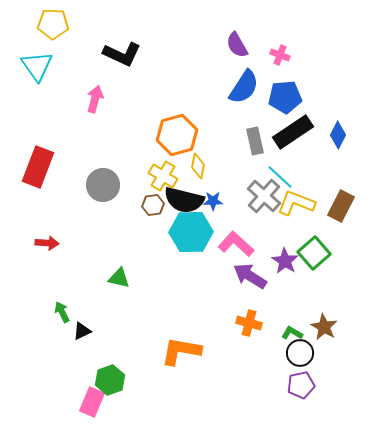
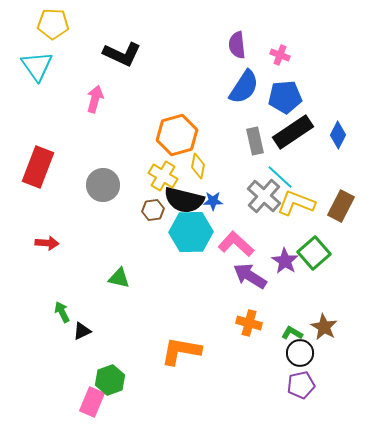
purple semicircle: rotated 24 degrees clockwise
brown hexagon: moved 5 px down
